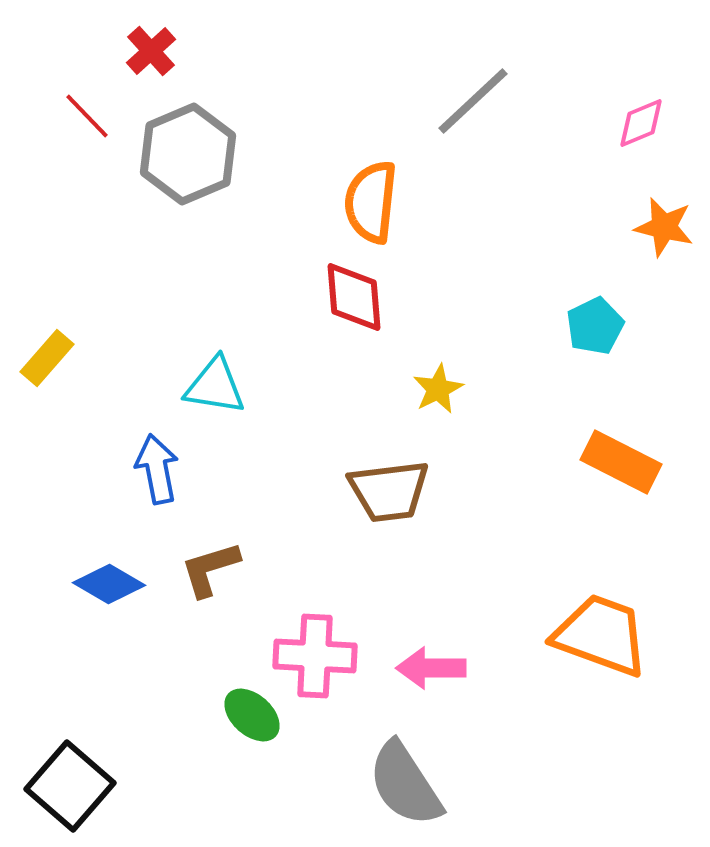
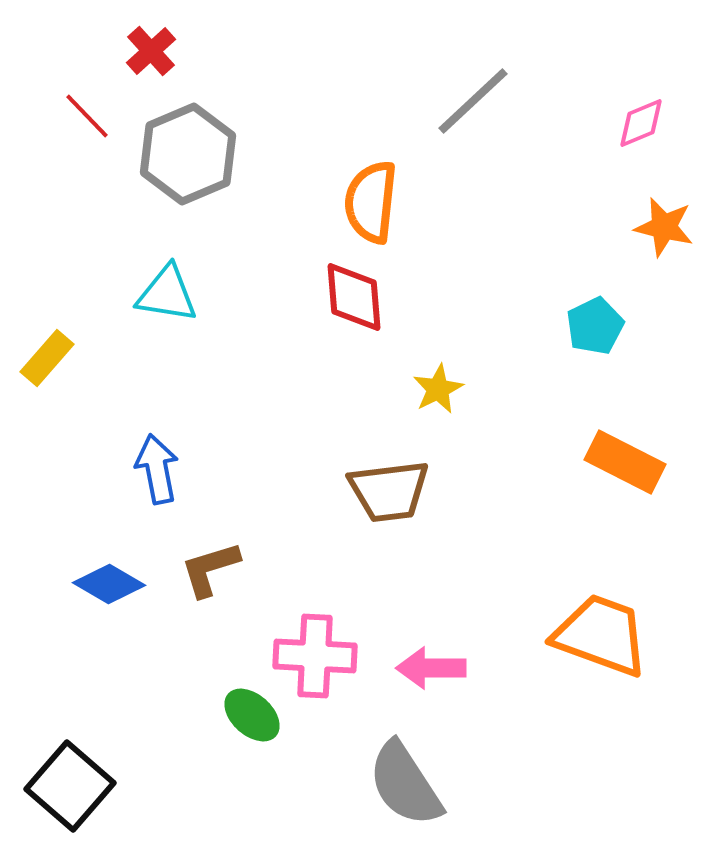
cyan triangle: moved 48 px left, 92 px up
orange rectangle: moved 4 px right
